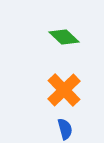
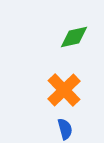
green diamond: moved 10 px right; rotated 56 degrees counterclockwise
